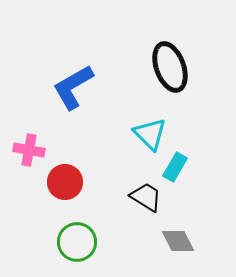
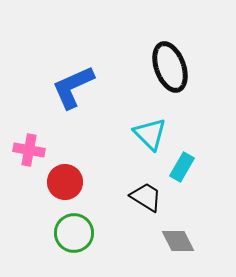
blue L-shape: rotated 6 degrees clockwise
cyan rectangle: moved 7 px right
green circle: moved 3 px left, 9 px up
